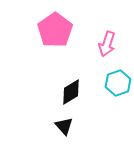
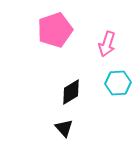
pink pentagon: rotated 16 degrees clockwise
cyan hexagon: rotated 15 degrees clockwise
black triangle: moved 2 px down
